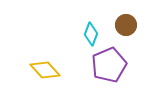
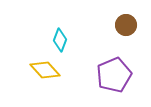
cyan diamond: moved 31 px left, 6 px down
purple pentagon: moved 5 px right, 10 px down
